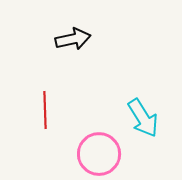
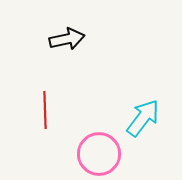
black arrow: moved 6 px left
cyan arrow: rotated 111 degrees counterclockwise
